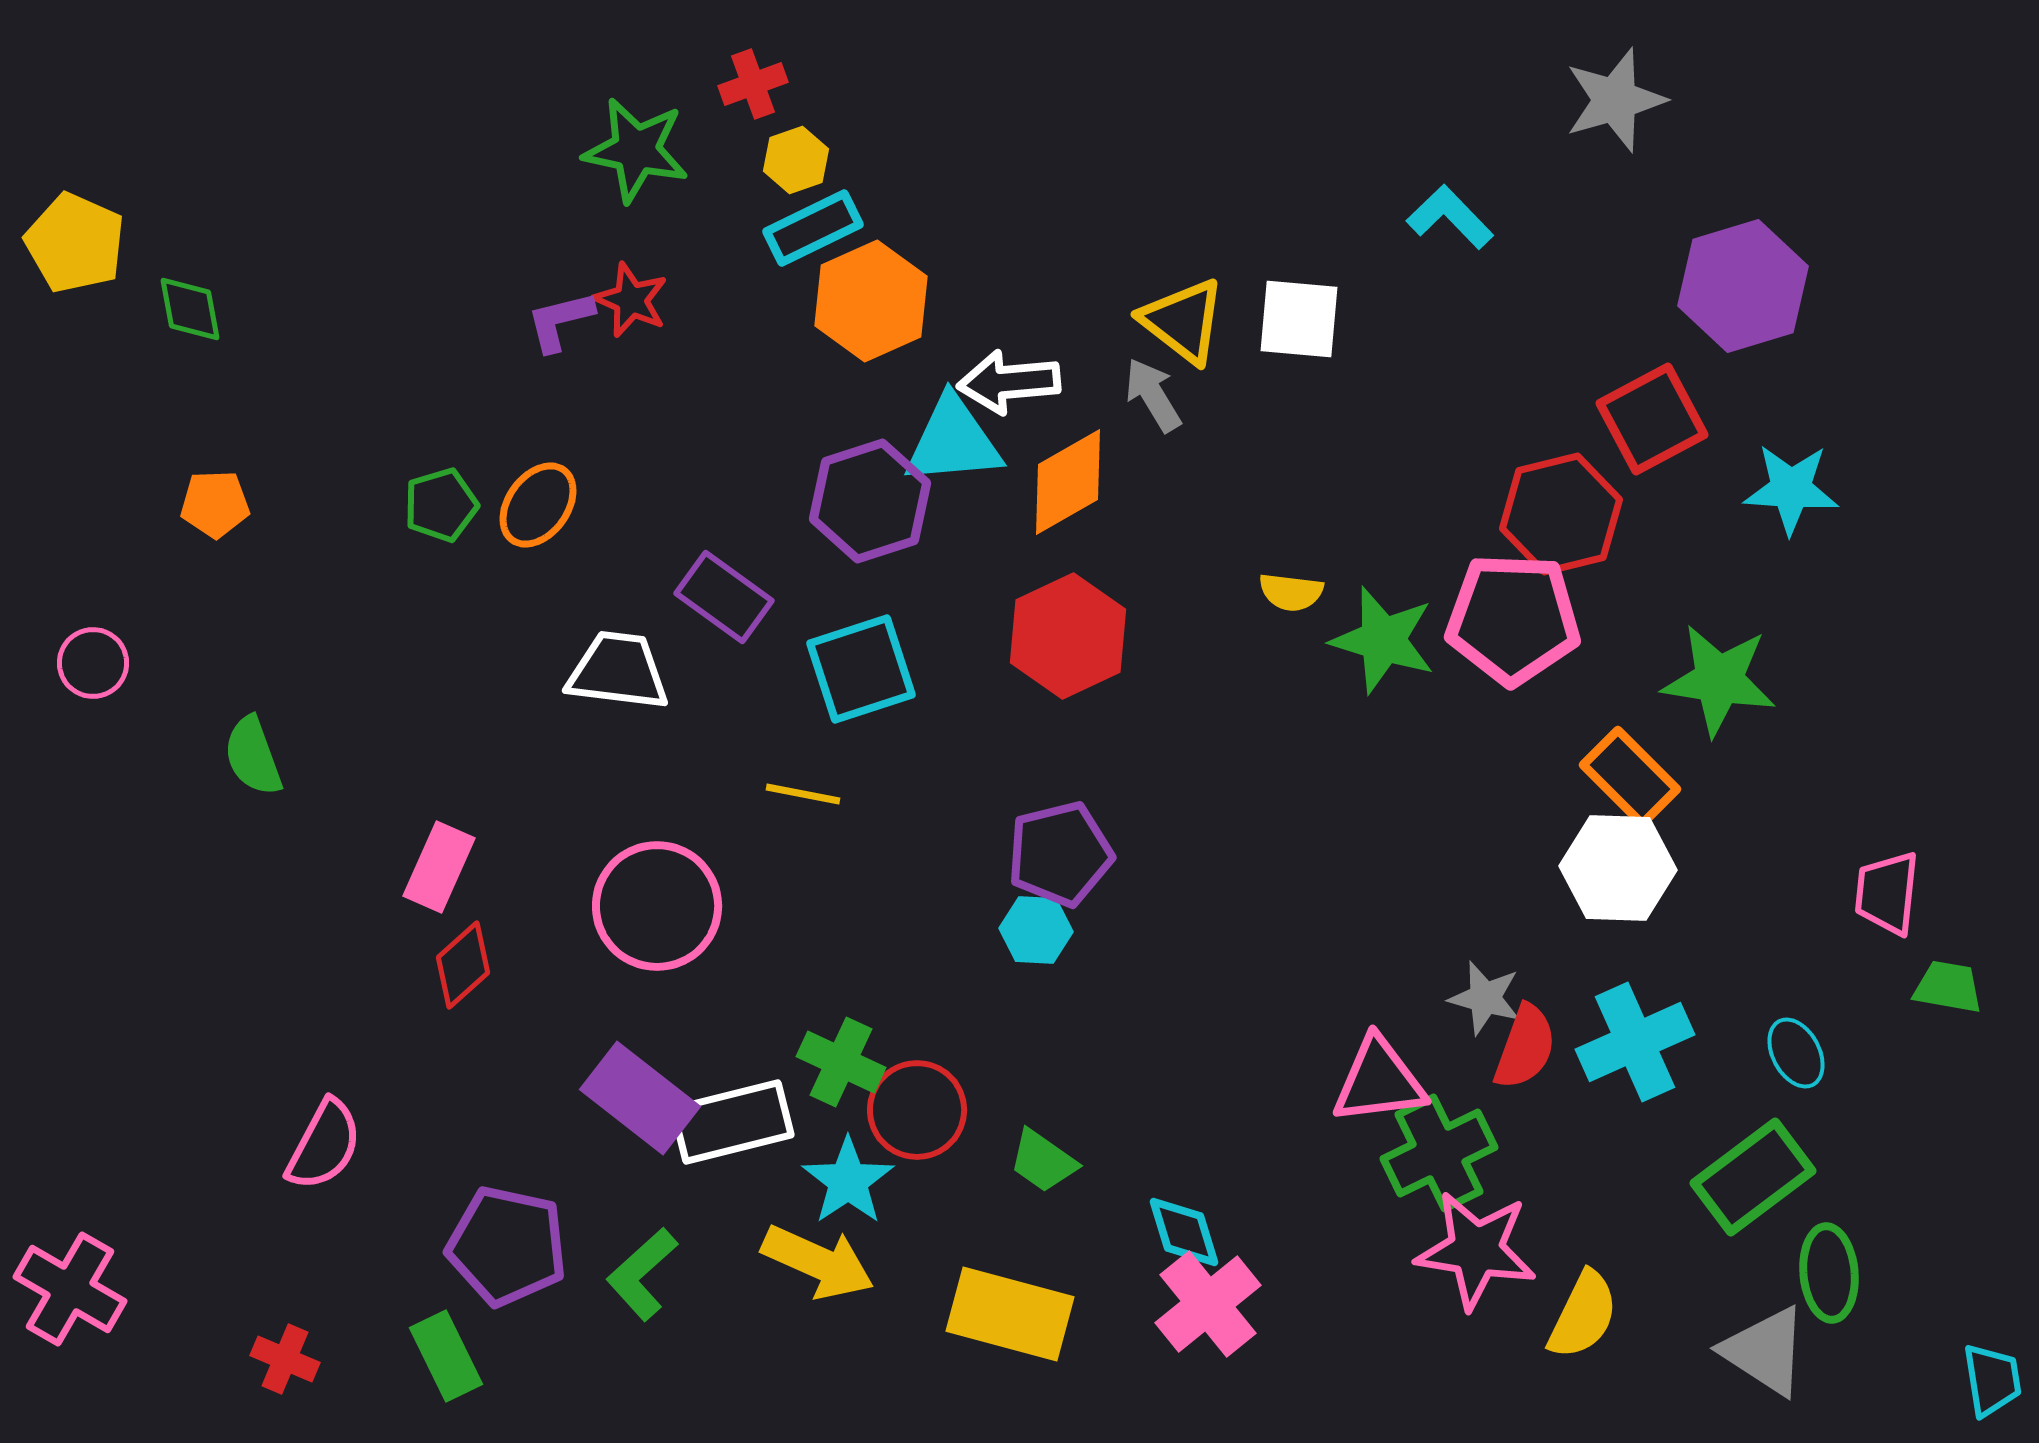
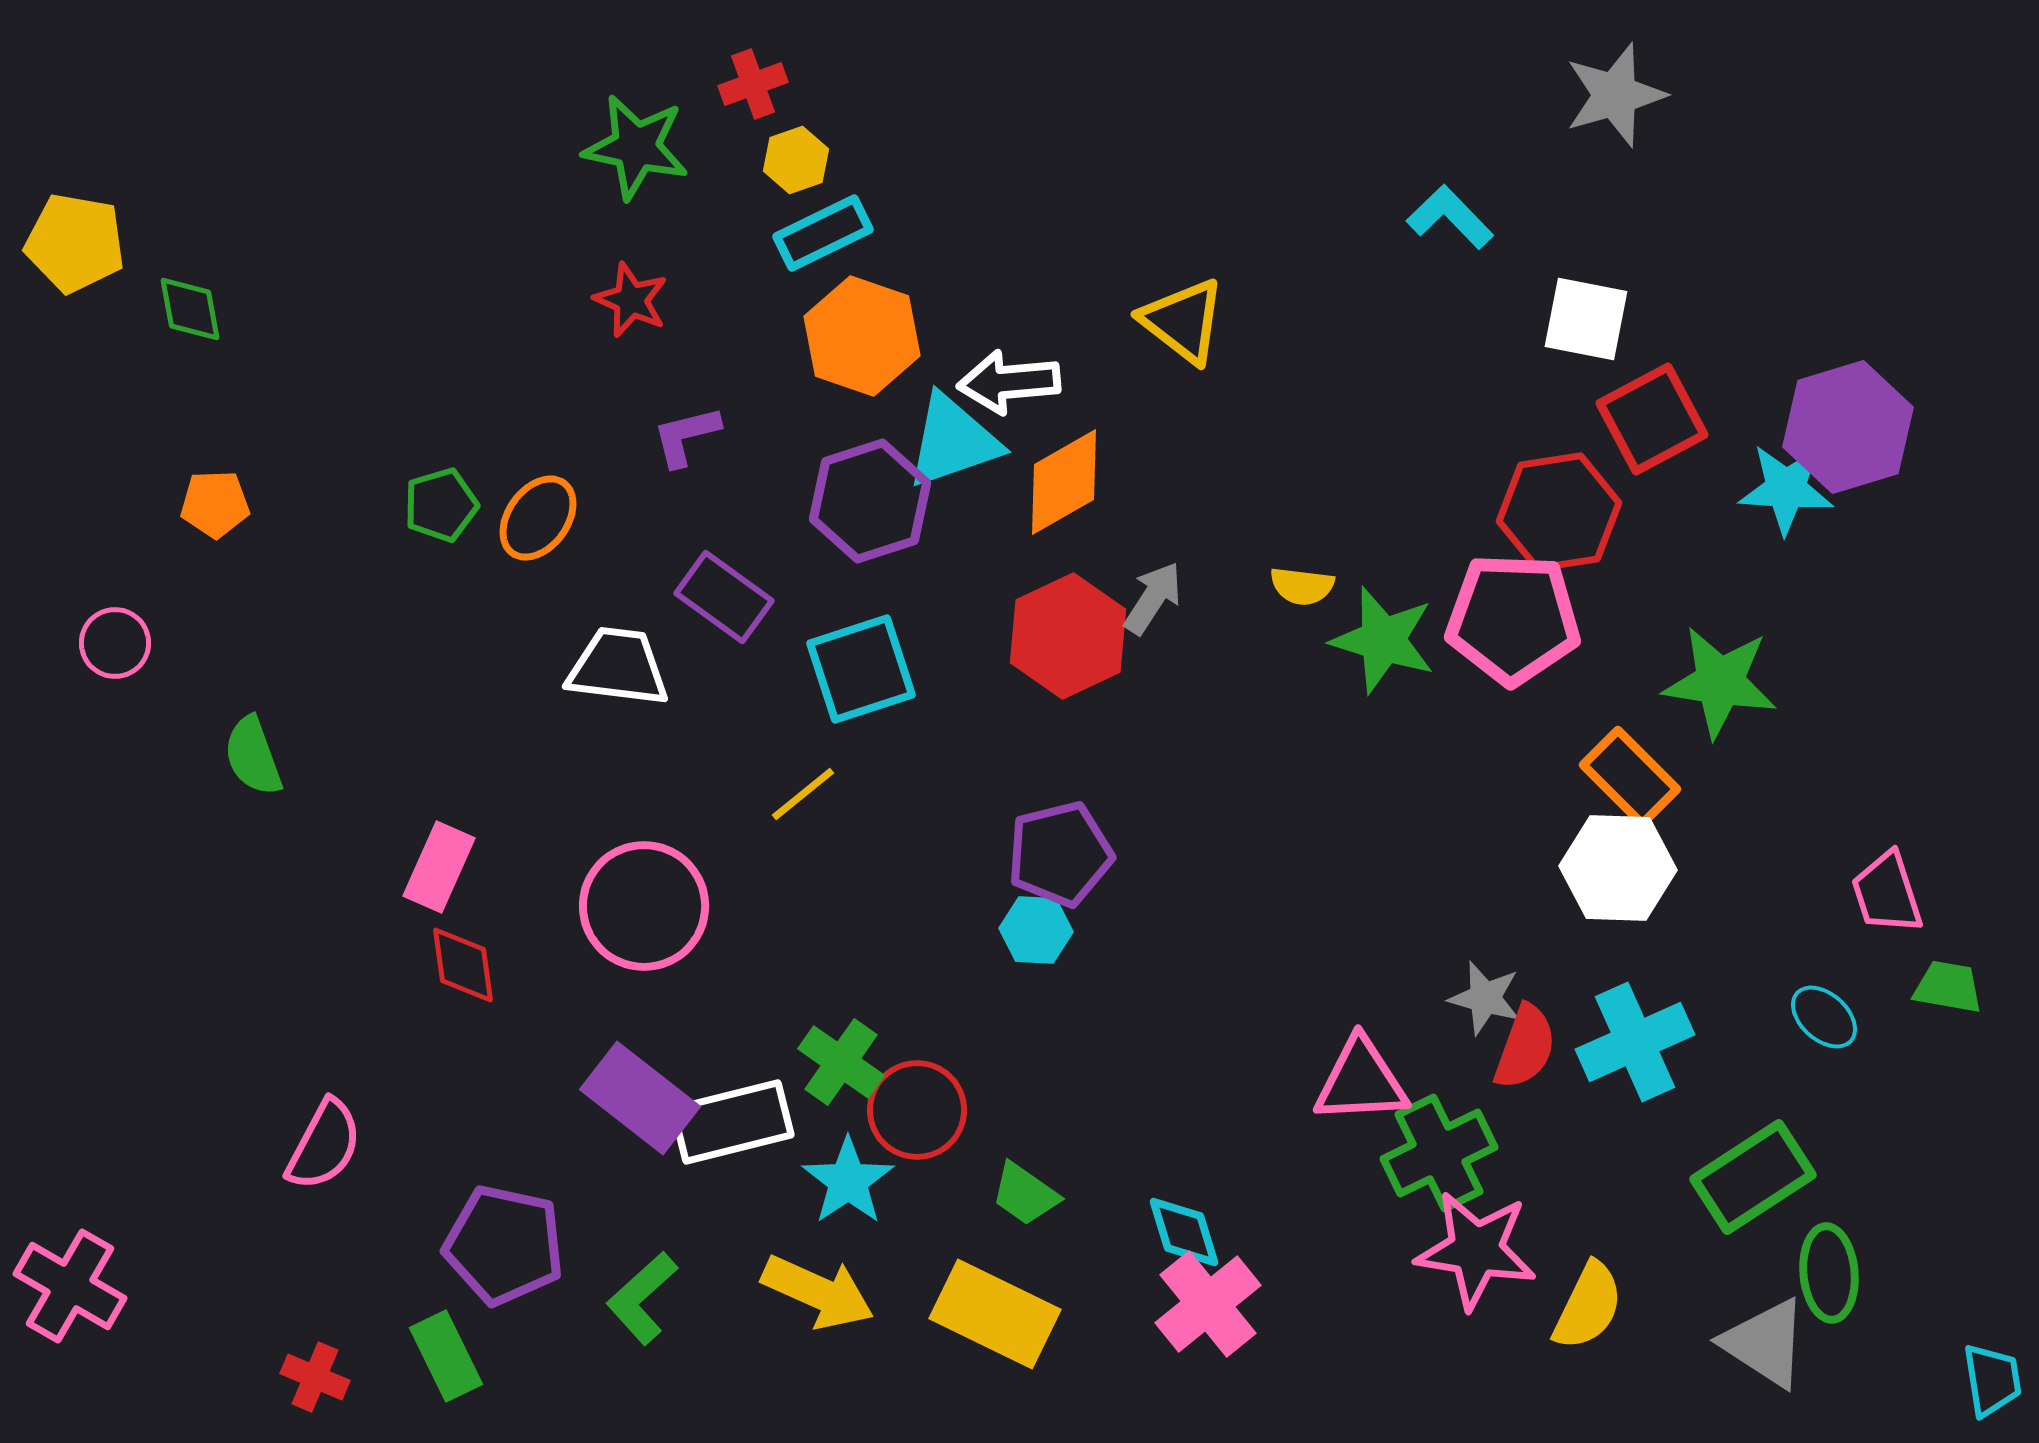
gray star at (1615, 100): moved 5 px up
green star at (636, 150): moved 3 px up
cyan rectangle at (813, 228): moved 10 px right, 5 px down
yellow pentagon at (75, 243): rotated 14 degrees counterclockwise
purple hexagon at (1743, 286): moved 105 px right, 141 px down
orange hexagon at (871, 301): moved 9 px left, 35 px down; rotated 17 degrees counterclockwise
white square at (1299, 319): moved 287 px right; rotated 6 degrees clockwise
purple L-shape at (560, 321): moved 126 px right, 115 px down
gray arrow at (1153, 395): moved 203 px down; rotated 64 degrees clockwise
cyan triangle at (953, 441): rotated 14 degrees counterclockwise
orange diamond at (1068, 482): moved 4 px left
cyan star at (1791, 489): moved 5 px left
orange ellipse at (538, 505): moved 13 px down
red hexagon at (1561, 514): moved 2 px left, 2 px up; rotated 5 degrees clockwise
yellow semicircle at (1291, 592): moved 11 px right, 6 px up
pink circle at (93, 663): moved 22 px right, 20 px up
white trapezoid at (618, 671): moved 4 px up
green star at (1719, 680): moved 1 px right, 2 px down
yellow line at (803, 794): rotated 50 degrees counterclockwise
pink trapezoid at (1887, 893): rotated 24 degrees counterclockwise
pink circle at (657, 906): moved 13 px left
red diamond at (463, 965): rotated 56 degrees counterclockwise
cyan ellipse at (1796, 1053): moved 28 px right, 36 px up; rotated 20 degrees counterclockwise
green cross at (841, 1062): rotated 10 degrees clockwise
pink triangle at (1379, 1081): moved 18 px left; rotated 4 degrees clockwise
green trapezoid at (1043, 1161): moved 18 px left, 33 px down
green rectangle at (1753, 1177): rotated 4 degrees clockwise
purple pentagon at (507, 1246): moved 3 px left, 1 px up
yellow arrow at (818, 1262): moved 30 px down
green L-shape at (642, 1274): moved 24 px down
pink cross at (70, 1289): moved 3 px up
yellow rectangle at (1010, 1314): moved 15 px left; rotated 11 degrees clockwise
yellow semicircle at (1583, 1315): moved 5 px right, 9 px up
gray triangle at (1765, 1351): moved 8 px up
red cross at (285, 1359): moved 30 px right, 18 px down
